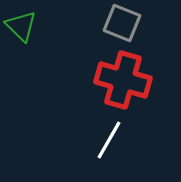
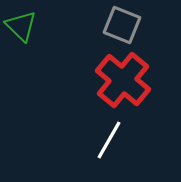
gray square: moved 2 px down
red cross: rotated 24 degrees clockwise
